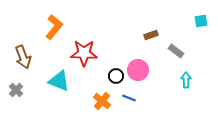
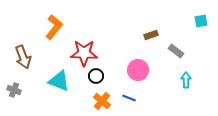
black circle: moved 20 px left
gray cross: moved 2 px left; rotated 24 degrees counterclockwise
